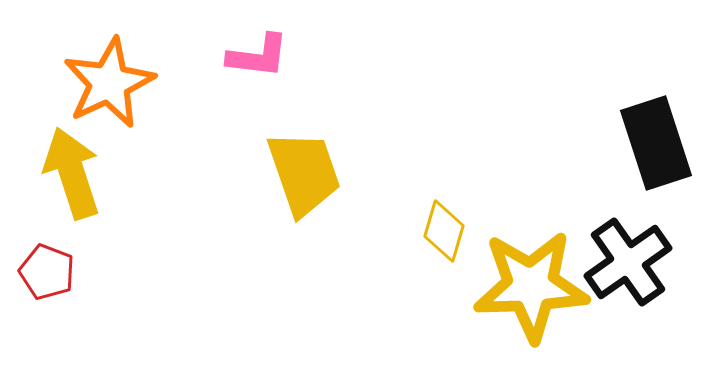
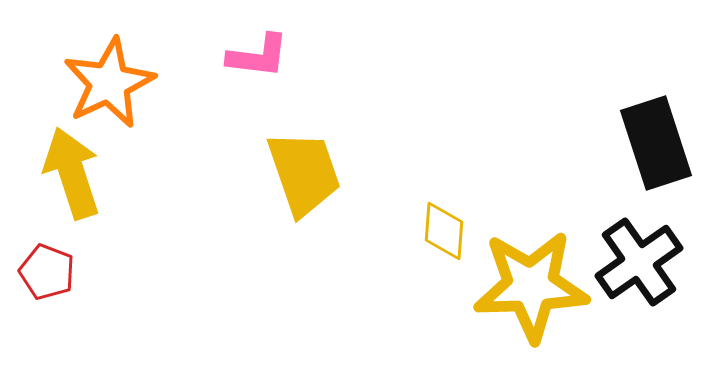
yellow diamond: rotated 12 degrees counterclockwise
black cross: moved 11 px right
